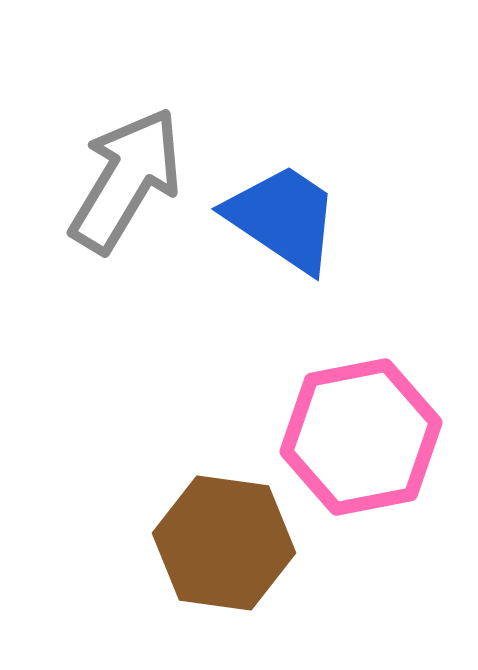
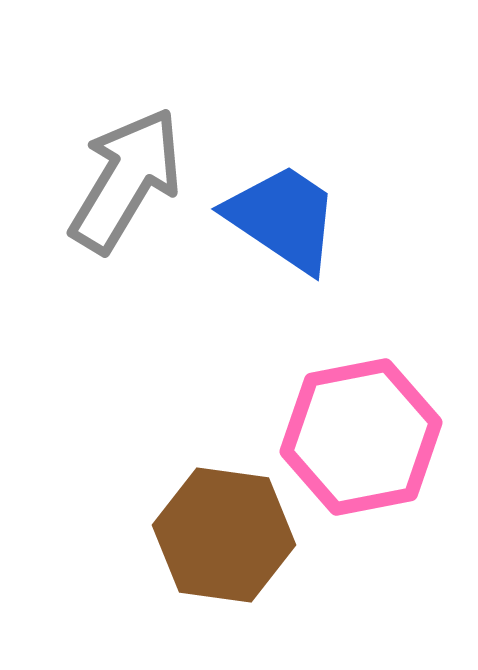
brown hexagon: moved 8 px up
